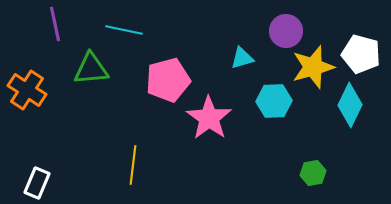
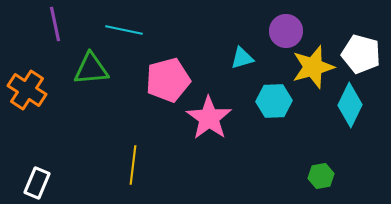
green hexagon: moved 8 px right, 3 px down
